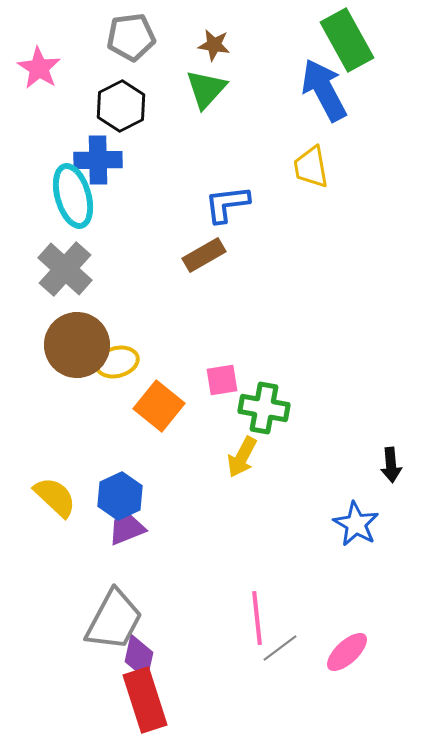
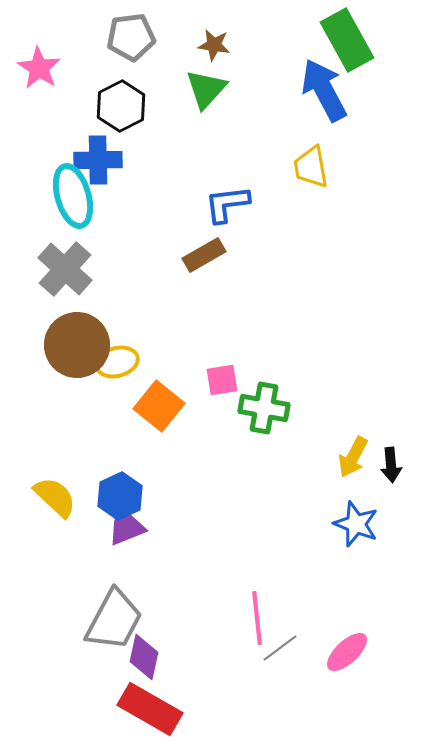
yellow arrow: moved 111 px right
blue star: rotated 9 degrees counterclockwise
purple diamond: moved 5 px right
red rectangle: moved 5 px right, 9 px down; rotated 42 degrees counterclockwise
